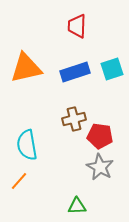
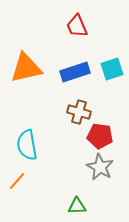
red trapezoid: rotated 25 degrees counterclockwise
brown cross: moved 5 px right, 7 px up; rotated 30 degrees clockwise
orange line: moved 2 px left
